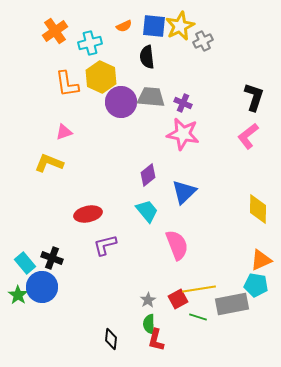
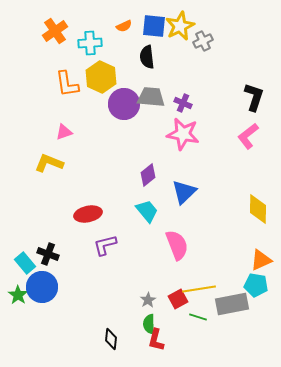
cyan cross: rotated 10 degrees clockwise
purple circle: moved 3 px right, 2 px down
black cross: moved 4 px left, 4 px up
